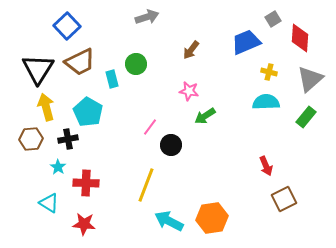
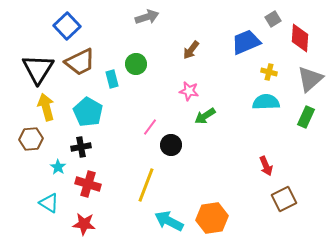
green rectangle: rotated 15 degrees counterclockwise
black cross: moved 13 px right, 8 px down
red cross: moved 2 px right, 1 px down; rotated 15 degrees clockwise
